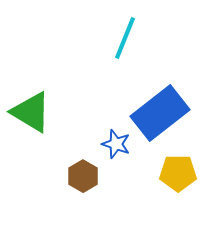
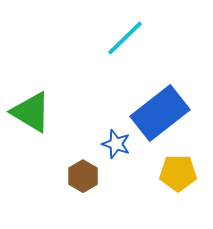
cyan line: rotated 24 degrees clockwise
